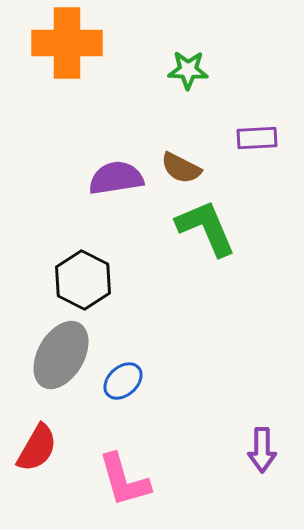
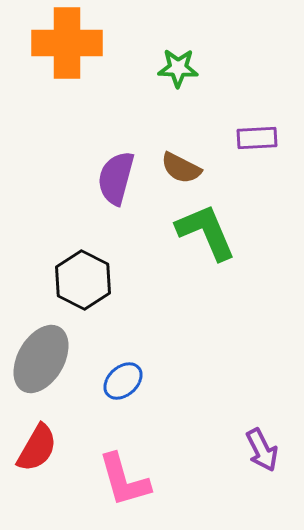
green star: moved 10 px left, 2 px up
purple semicircle: rotated 66 degrees counterclockwise
green L-shape: moved 4 px down
gray ellipse: moved 20 px left, 4 px down
purple arrow: rotated 27 degrees counterclockwise
